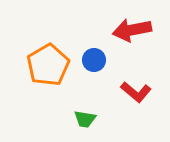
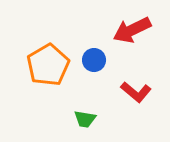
red arrow: rotated 15 degrees counterclockwise
